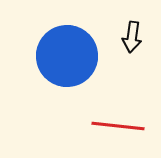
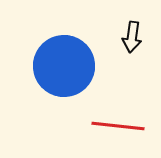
blue circle: moved 3 px left, 10 px down
